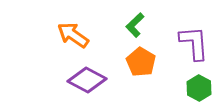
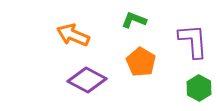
green L-shape: moved 1 px left, 5 px up; rotated 65 degrees clockwise
orange arrow: rotated 12 degrees counterclockwise
purple L-shape: moved 1 px left, 2 px up
